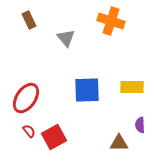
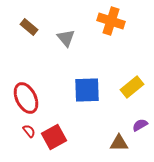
brown rectangle: moved 7 px down; rotated 24 degrees counterclockwise
yellow rectangle: rotated 40 degrees counterclockwise
red ellipse: rotated 60 degrees counterclockwise
purple semicircle: rotated 63 degrees clockwise
